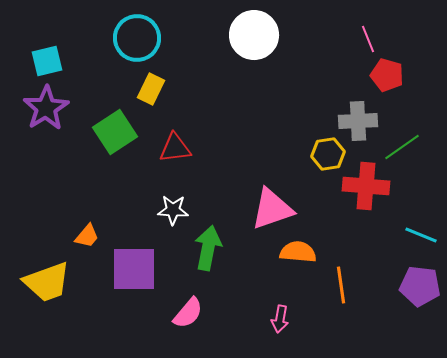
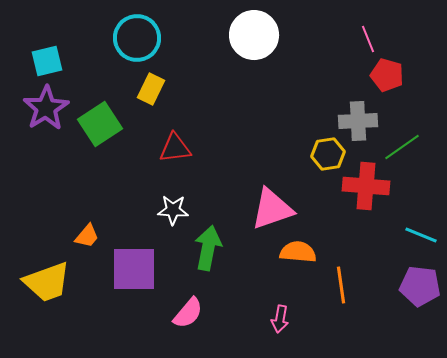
green square: moved 15 px left, 8 px up
